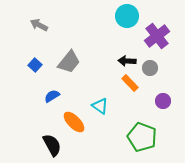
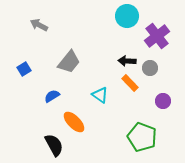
blue square: moved 11 px left, 4 px down; rotated 16 degrees clockwise
cyan triangle: moved 11 px up
black semicircle: moved 2 px right
